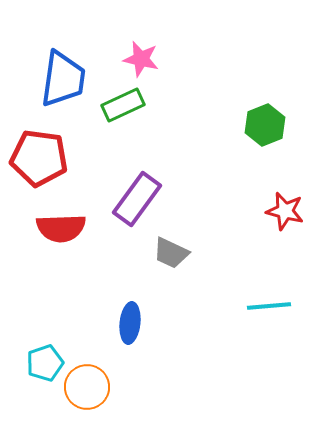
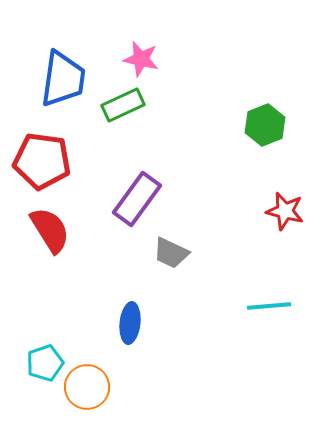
red pentagon: moved 3 px right, 3 px down
red semicircle: moved 11 px left, 2 px down; rotated 120 degrees counterclockwise
